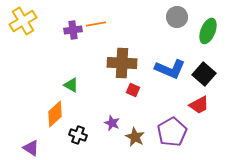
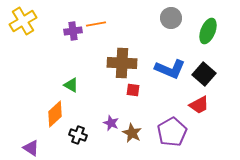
gray circle: moved 6 px left, 1 px down
purple cross: moved 1 px down
red square: rotated 16 degrees counterclockwise
purple star: moved 1 px left
brown star: moved 3 px left, 4 px up
